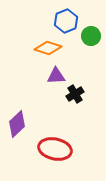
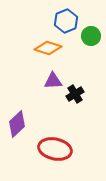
purple triangle: moved 3 px left, 5 px down
